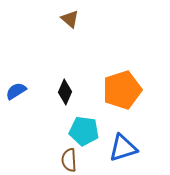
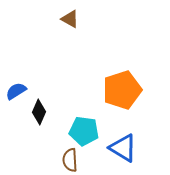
brown triangle: rotated 12 degrees counterclockwise
black diamond: moved 26 px left, 20 px down
blue triangle: rotated 48 degrees clockwise
brown semicircle: moved 1 px right
